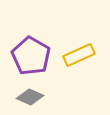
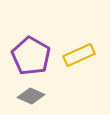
gray diamond: moved 1 px right, 1 px up
